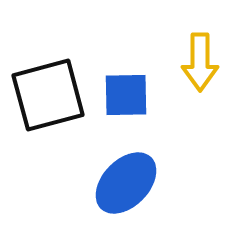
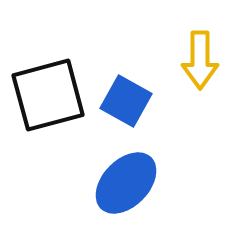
yellow arrow: moved 2 px up
blue square: moved 6 px down; rotated 30 degrees clockwise
